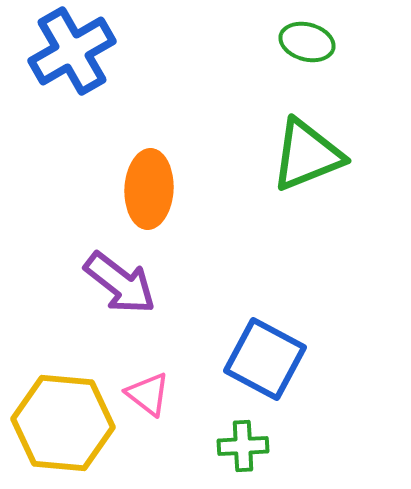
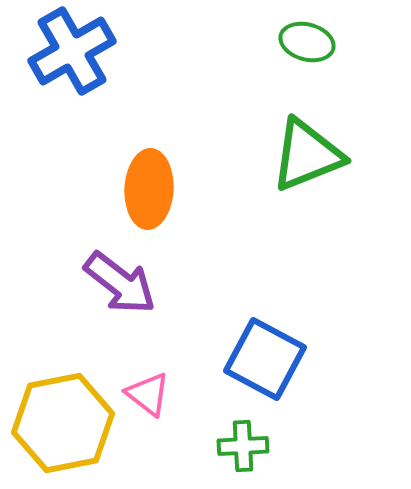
yellow hexagon: rotated 16 degrees counterclockwise
